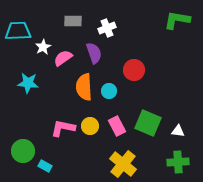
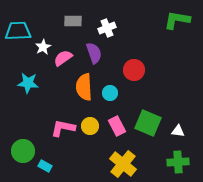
cyan circle: moved 1 px right, 2 px down
